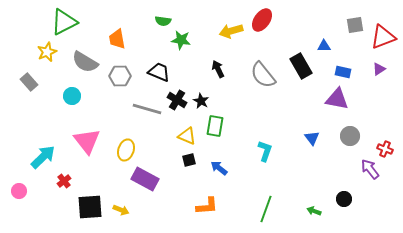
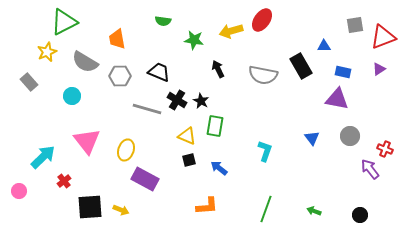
green star at (181, 40): moved 13 px right
gray semicircle at (263, 75): rotated 40 degrees counterclockwise
black circle at (344, 199): moved 16 px right, 16 px down
